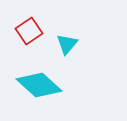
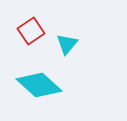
red square: moved 2 px right
